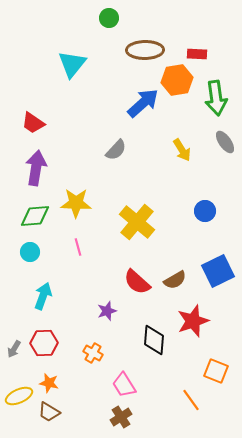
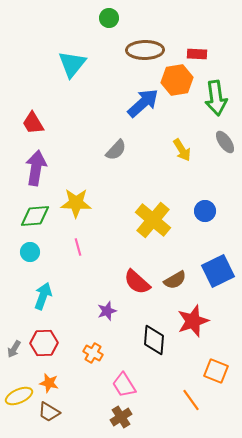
red trapezoid: rotated 25 degrees clockwise
yellow cross: moved 16 px right, 2 px up
